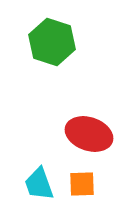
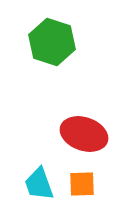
red ellipse: moved 5 px left
